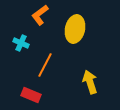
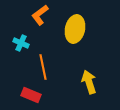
orange line: moved 2 px left, 2 px down; rotated 40 degrees counterclockwise
yellow arrow: moved 1 px left
